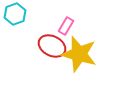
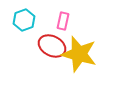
cyan hexagon: moved 9 px right, 6 px down
pink rectangle: moved 3 px left, 5 px up; rotated 18 degrees counterclockwise
